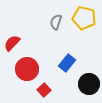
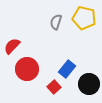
red semicircle: moved 3 px down
blue rectangle: moved 6 px down
red square: moved 10 px right, 3 px up
